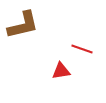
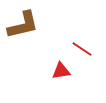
red line: rotated 15 degrees clockwise
